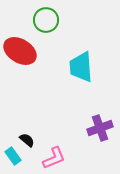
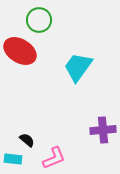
green circle: moved 7 px left
cyan trapezoid: moved 3 px left; rotated 40 degrees clockwise
purple cross: moved 3 px right, 2 px down; rotated 15 degrees clockwise
cyan rectangle: moved 3 px down; rotated 48 degrees counterclockwise
